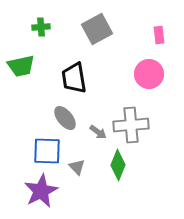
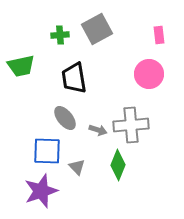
green cross: moved 19 px right, 8 px down
gray arrow: moved 2 px up; rotated 18 degrees counterclockwise
purple star: rotated 8 degrees clockwise
